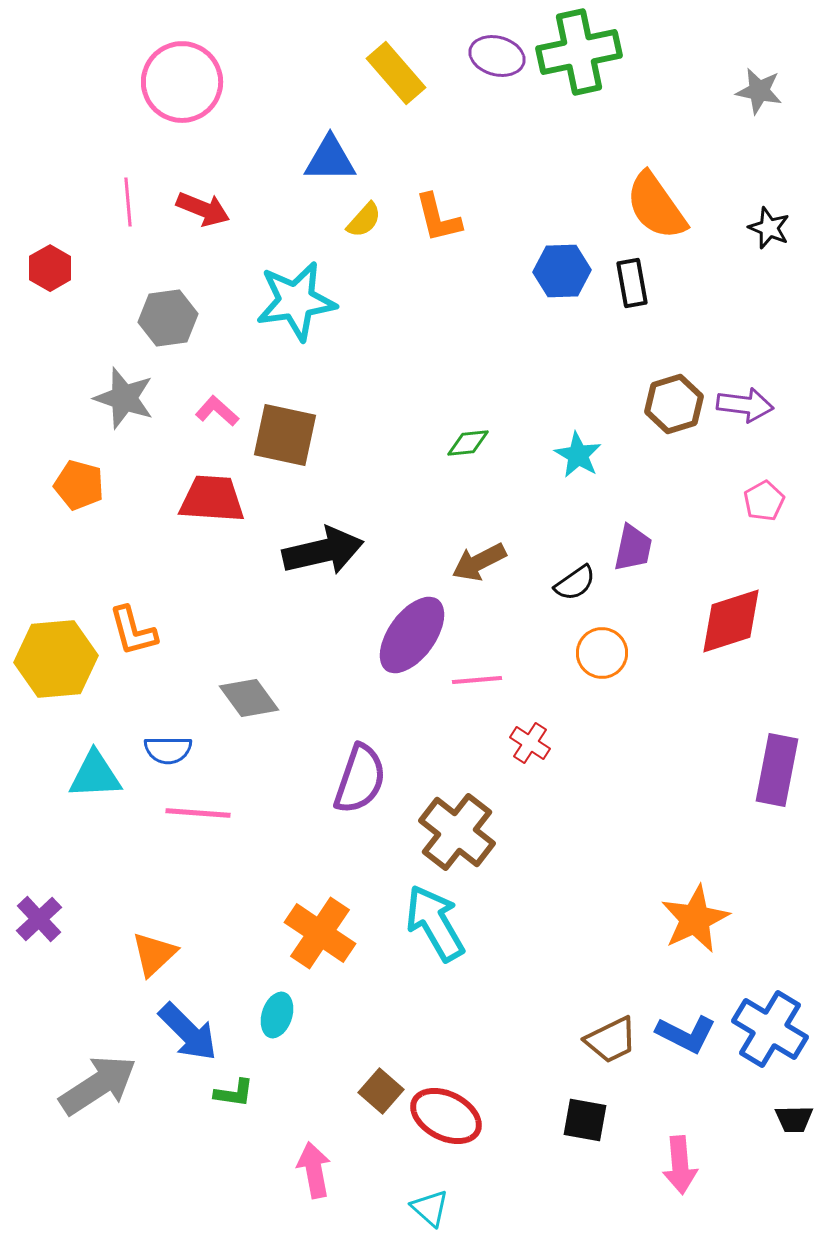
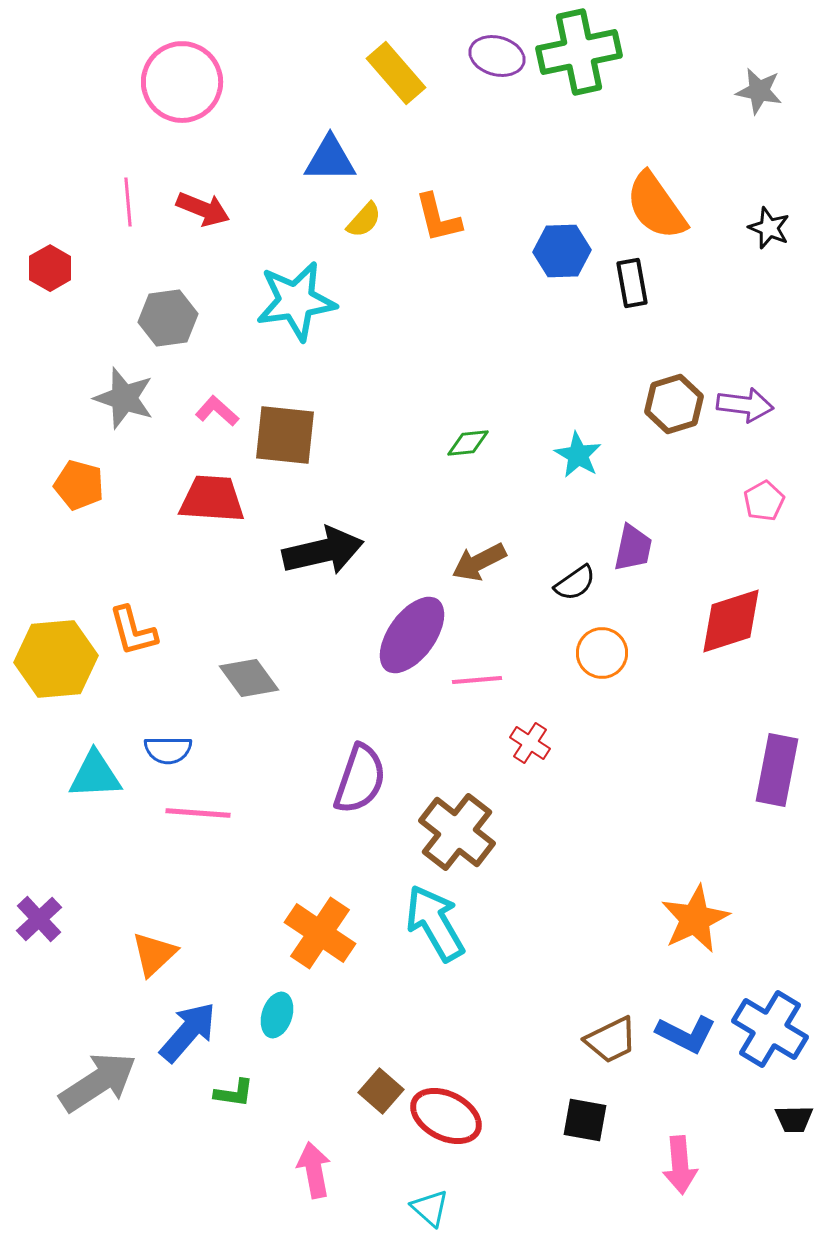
blue hexagon at (562, 271): moved 20 px up
brown square at (285, 435): rotated 6 degrees counterclockwise
gray diamond at (249, 698): moved 20 px up
blue arrow at (188, 1032): rotated 94 degrees counterclockwise
gray arrow at (98, 1085): moved 3 px up
